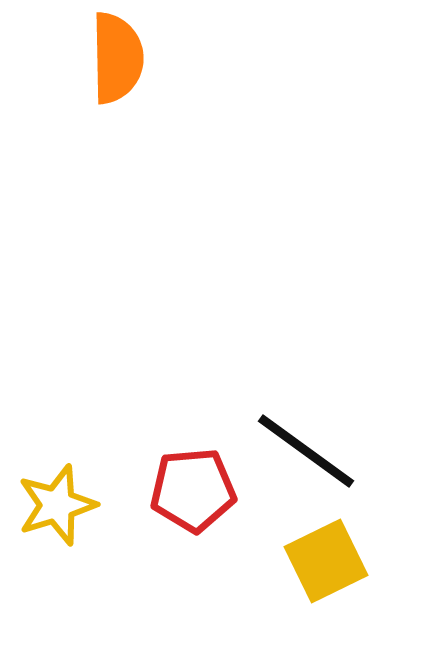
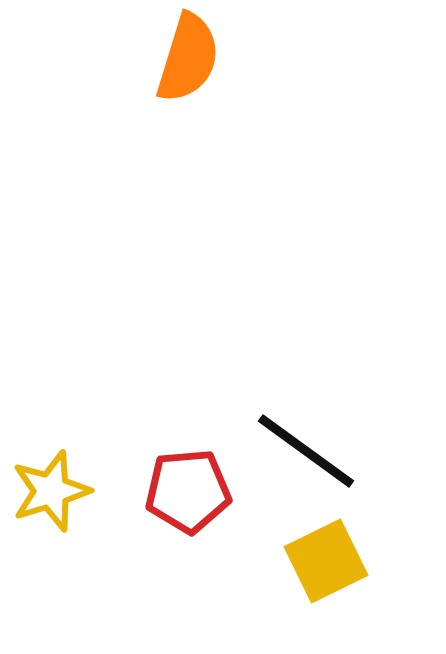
orange semicircle: moved 71 px right; rotated 18 degrees clockwise
red pentagon: moved 5 px left, 1 px down
yellow star: moved 6 px left, 14 px up
